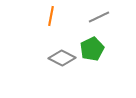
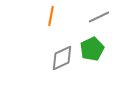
gray diamond: rotated 52 degrees counterclockwise
